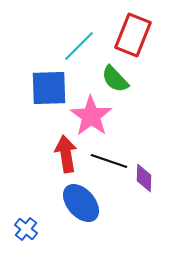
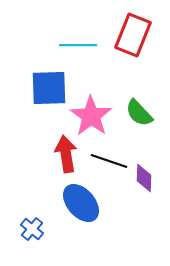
cyan line: moved 1 px left, 1 px up; rotated 45 degrees clockwise
green semicircle: moved 24 px right, 34 px down
blue cross: moved 6 px right
